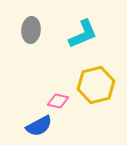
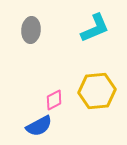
cyan L-shape: moved 12 px right, 6 px up
yellow hexagon: moved 1 px right, 6 px down; rotated 9 degrees clockwise
pink diamond: moved 4 px left, 1 px up; rotated 40 degrees counterclockwise
